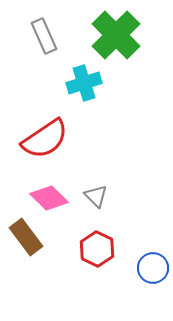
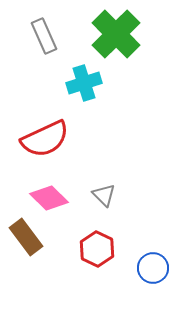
green cross: moved 1 px up
red semicircle: rotated 9 degrees clockwise
gray triangle: moved 8 px right, 1 px up
